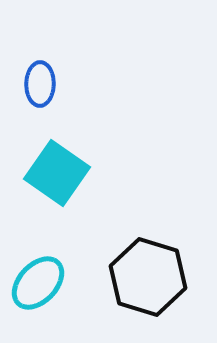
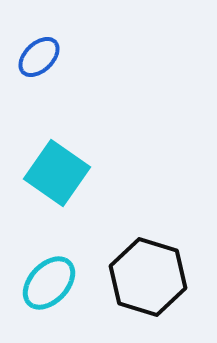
blue ellipse: moved 1 px left, 27 px up; rotated 45 degrees clockwise
cyan ellipse: moved 11 px right
